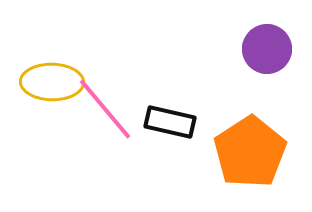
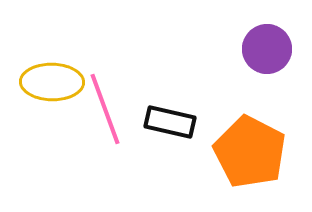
pink line: rotated 20 degrees clockwise
orange pentagon: rotated 12 degrees counterclockwise
